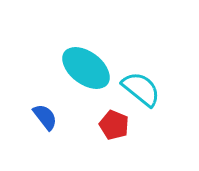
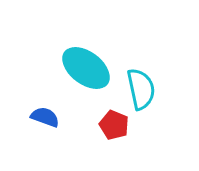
cyan semicircle: rotated 39 degrees clockwise
blue semicircle: rotated 32 degrees counterclockwise
